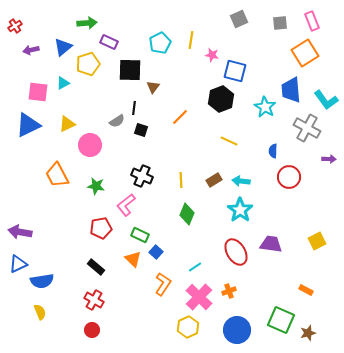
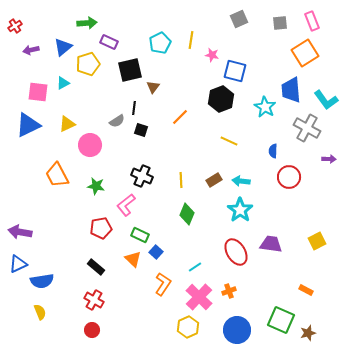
black square at (130, 70): rotated 15 degrees counterclockwise
